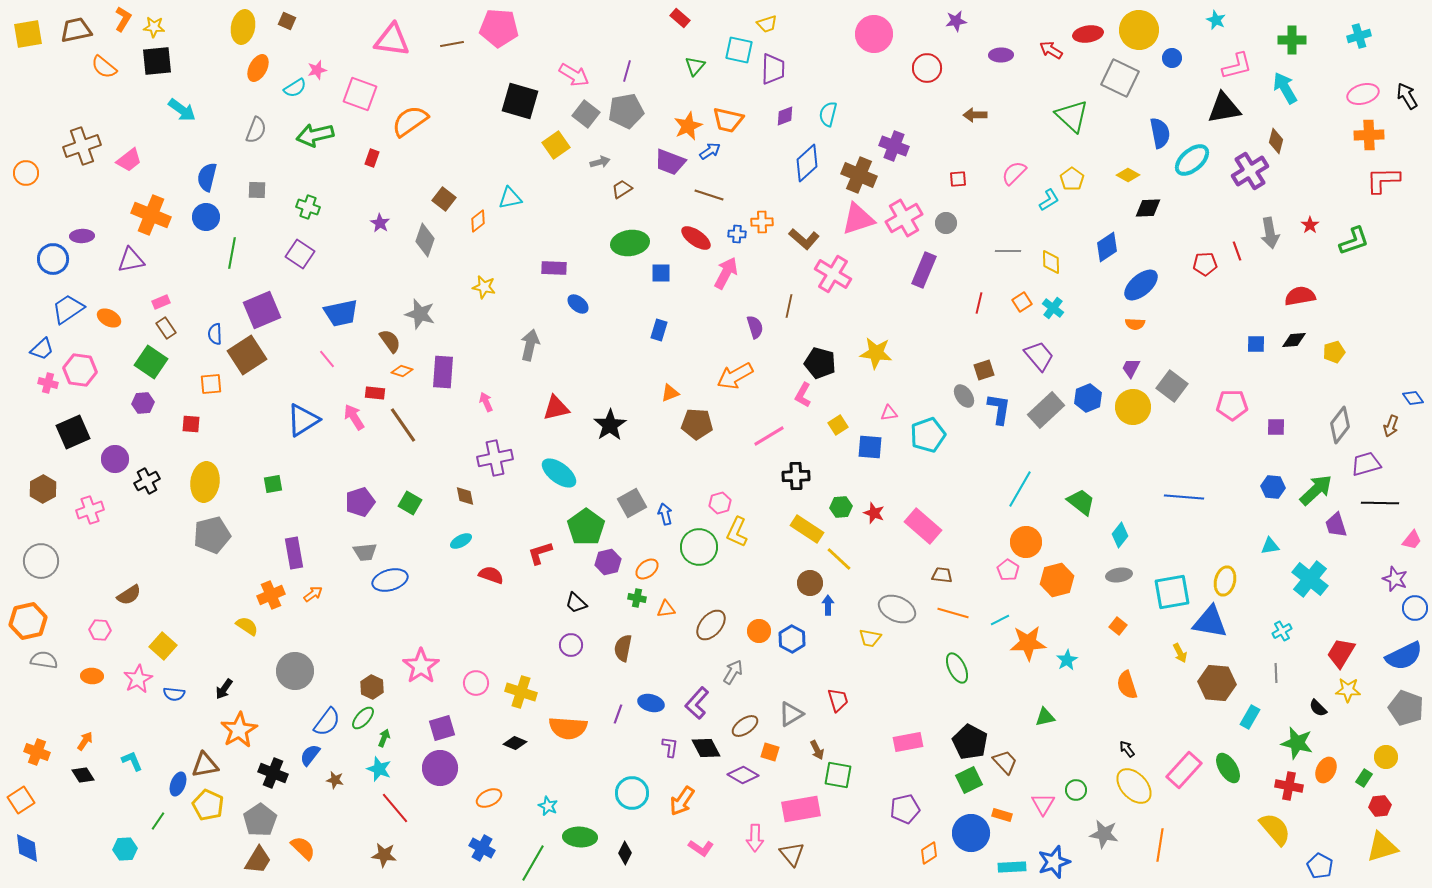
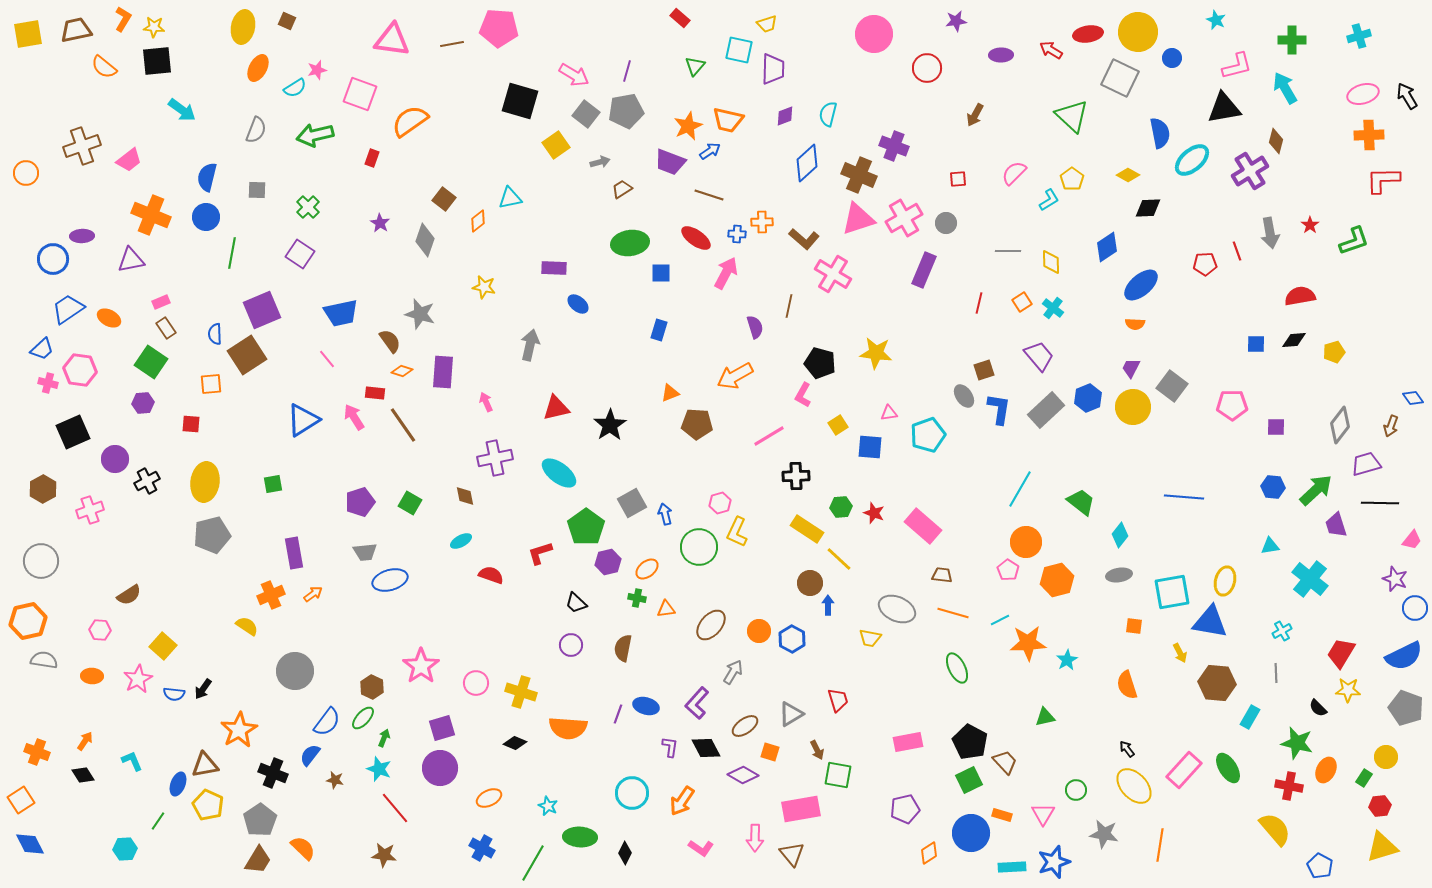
yellow circle at (1139, 30): moved 1 px left, 2 px down
brown arrow at (975, 115): rotated 60 degrees counterclockwise
green cross at (308, 207): rotated 25 degrees clockwise
orange square at (1118, 626): moved 16 px right; rotated 30 degrees counterclockwise
black arrow at (224, 689): moved 21 px left
blue ellipse at (651, 703): moved 5 px left, 3 px down
pink triangle at (1043, 804): moved 10 px down
blue diamond at (27, 848): moved 3 px right, 4 px up; rotated 20 degrees counterclockwise
